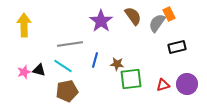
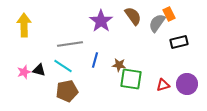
black rectangle: moved 2 px right, 5 px up
brown star: moved 2 px right, 1 px down
green square: rotated 15 degrees clockwise
